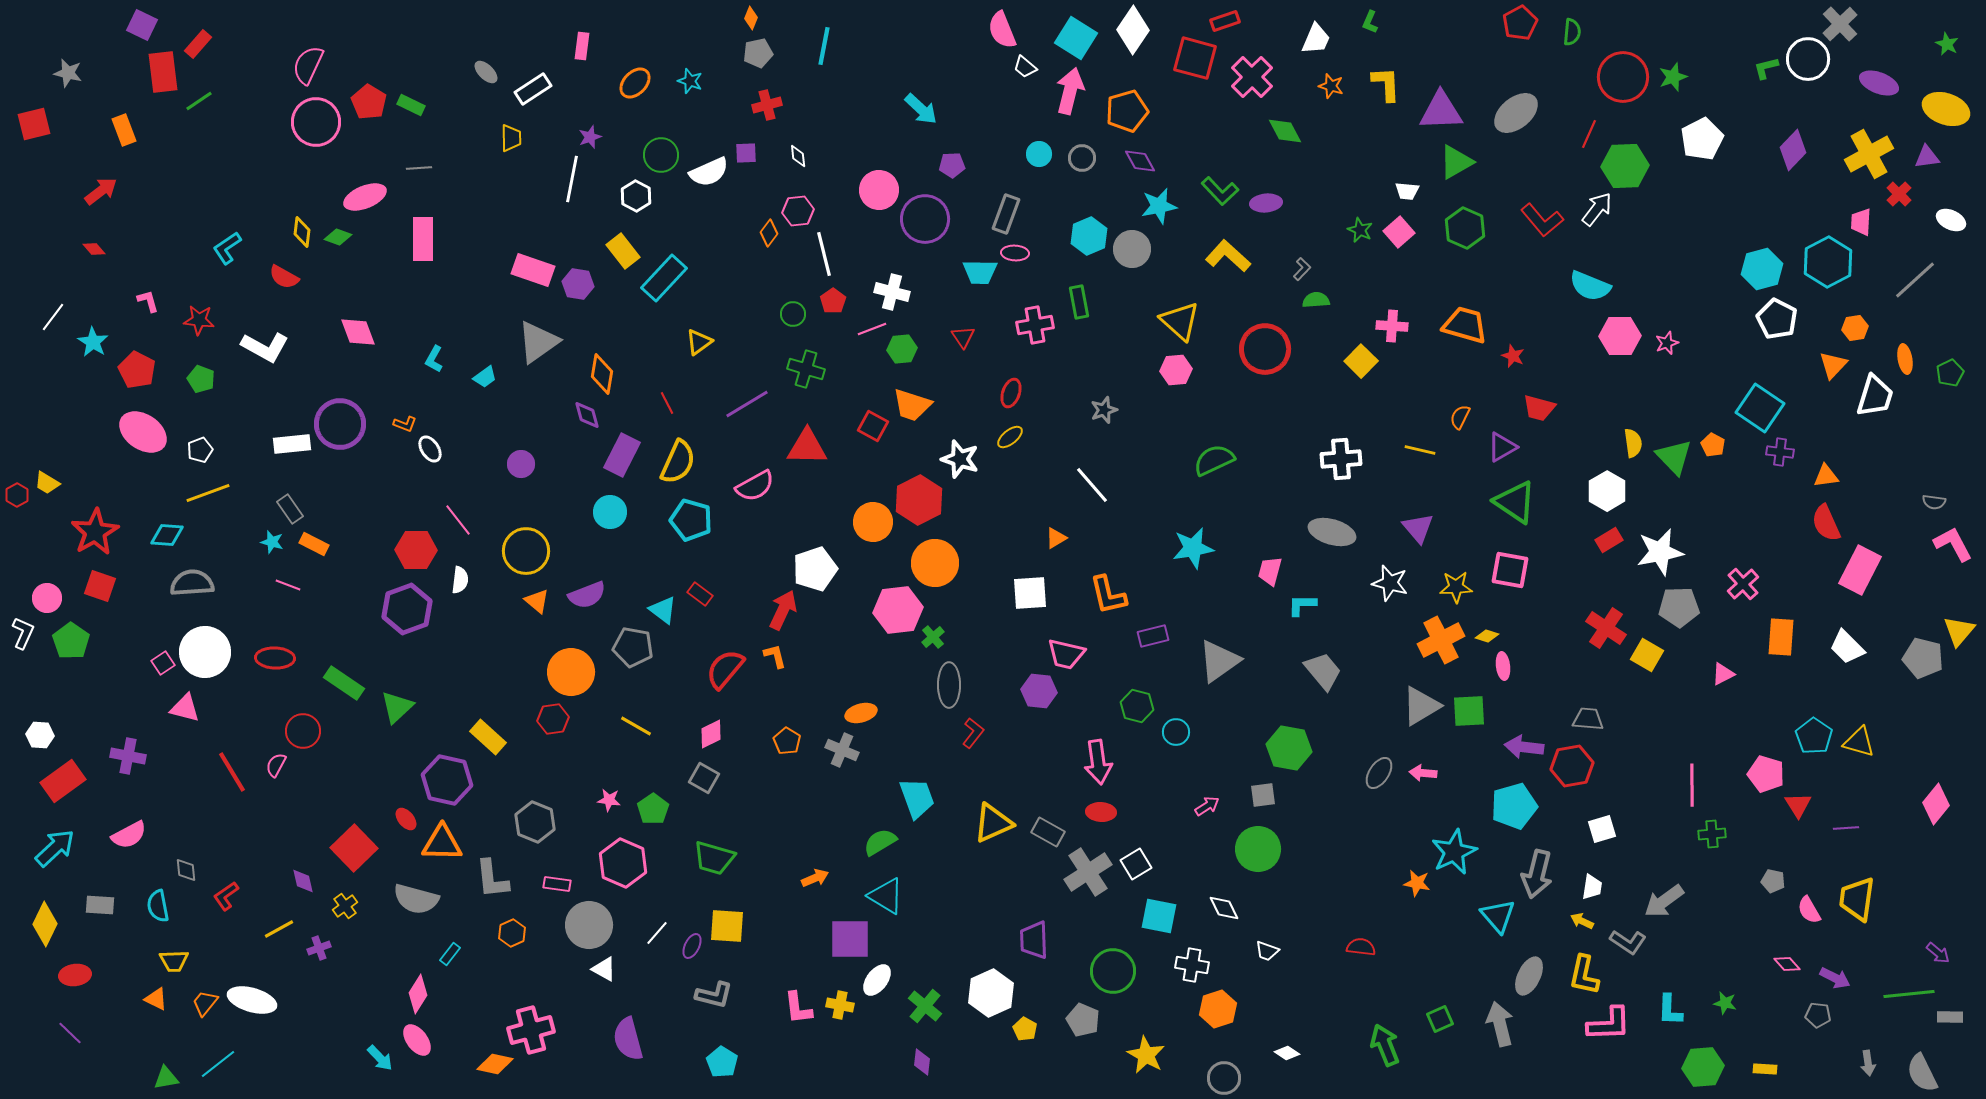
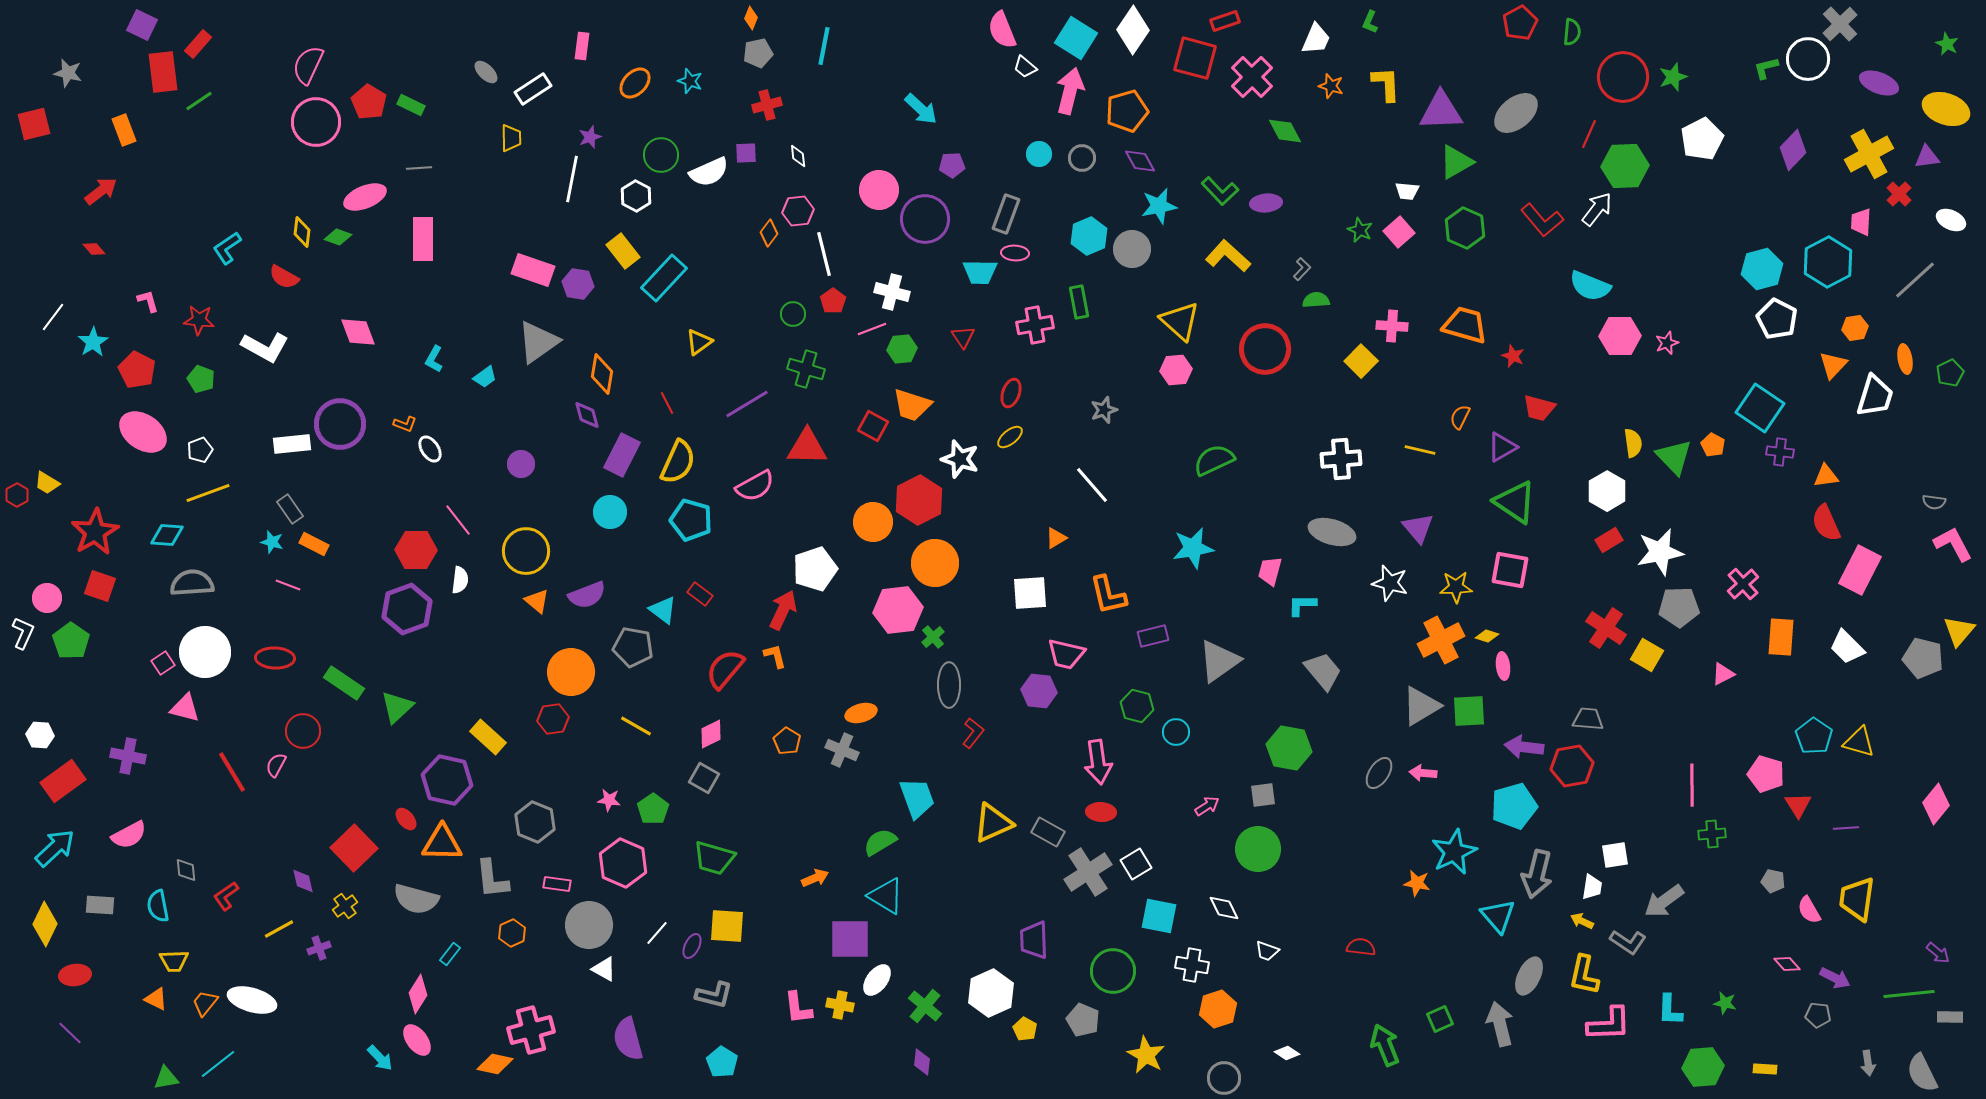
cyan star at (93, 342): rotated 8 degrees clockwise
white square at (1602, 829): moved 13 px right, 26 px down; rotated 8 degrees clockwise
